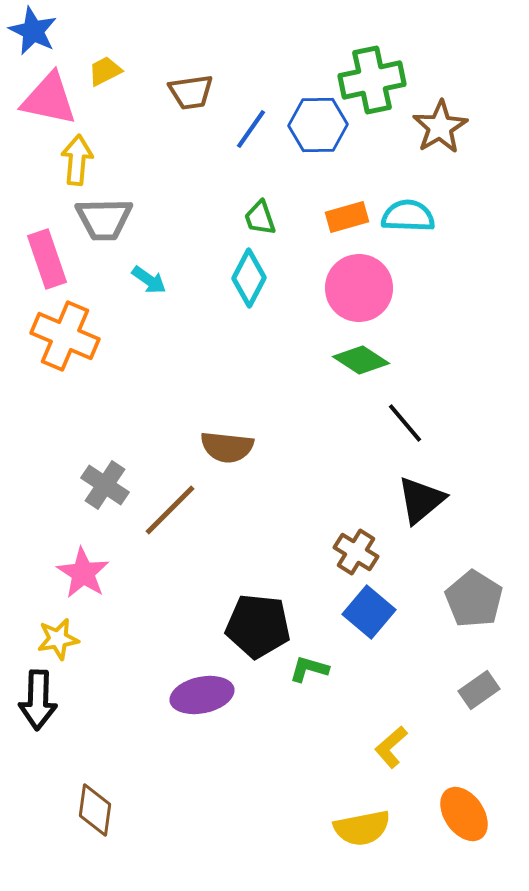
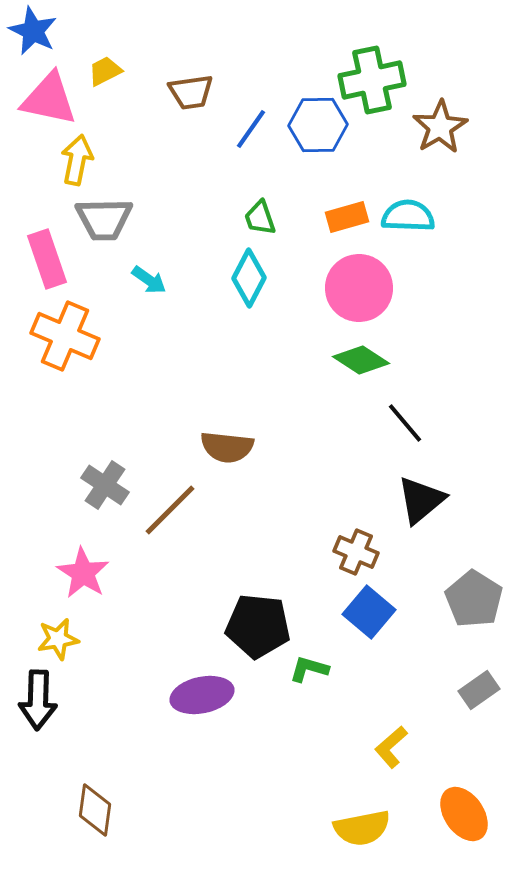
yellow arrow: rotated 6 degrees clockwise
brown cross: rotated 9 degrees counterclockwise
